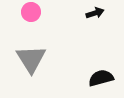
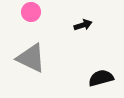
black arrow: moved 12 px left, 12 px down
gray triangle: moved 1 px up; rotated 32 degrees counterclockwise
